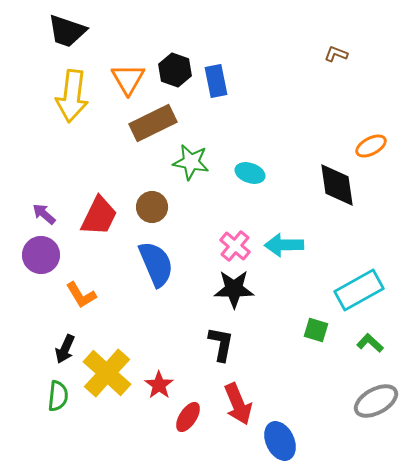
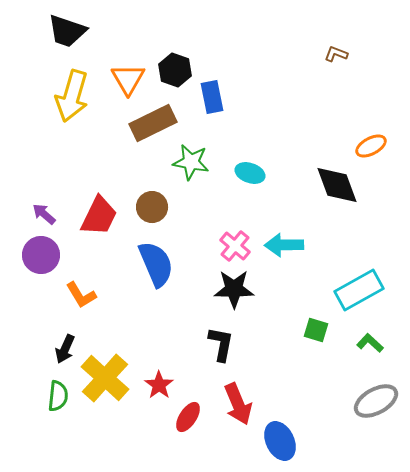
blue rectangle: moved 4 px left, 16 px down
yellow arrow: rotated 9 degrees clockwise
black diamond: rotated 12 degrees counterclockwise
yellow cross: moved 2 px left, 5 px down
